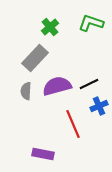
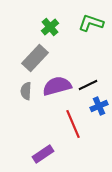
black line: moved 1 px left, 1 px down
purple rectangle: rotated 45 degrees counterclockwise
